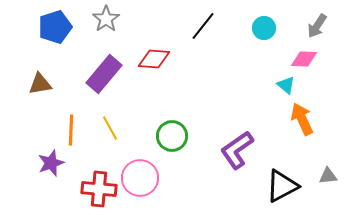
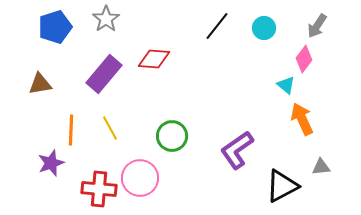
black line: moved 14 px right
pink diamond: rotated 56 degrees counterclockwise
gray triangle: moved 7 px left, 9 px up
